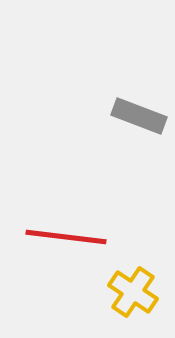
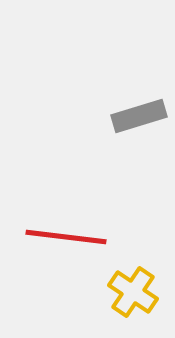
gray rectangle: rotated 38 degrees counterclockwise
